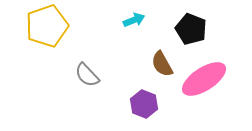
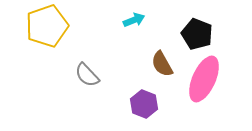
black pentagon: moved 6 px right, 5 px down
pink ellipse: rotated 33 degrees counterclockwise
